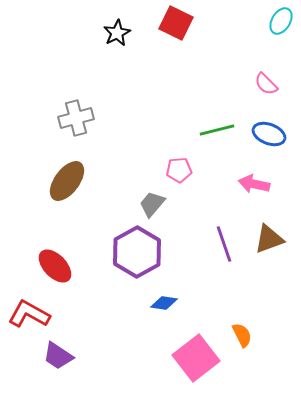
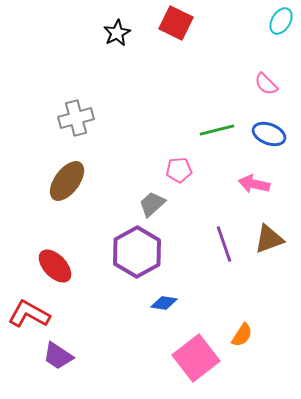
gray trapezoid: rotated 8 degrees clockwise
orange semicircle: rotated 60 degrees clockwise
